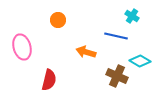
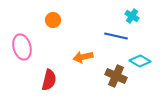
orange circle: moved 5 px left
orange arrow: moved 3 px left, 5 px down; rotated 30 degrees counterclockwise
brown cross: moved 1 px left
